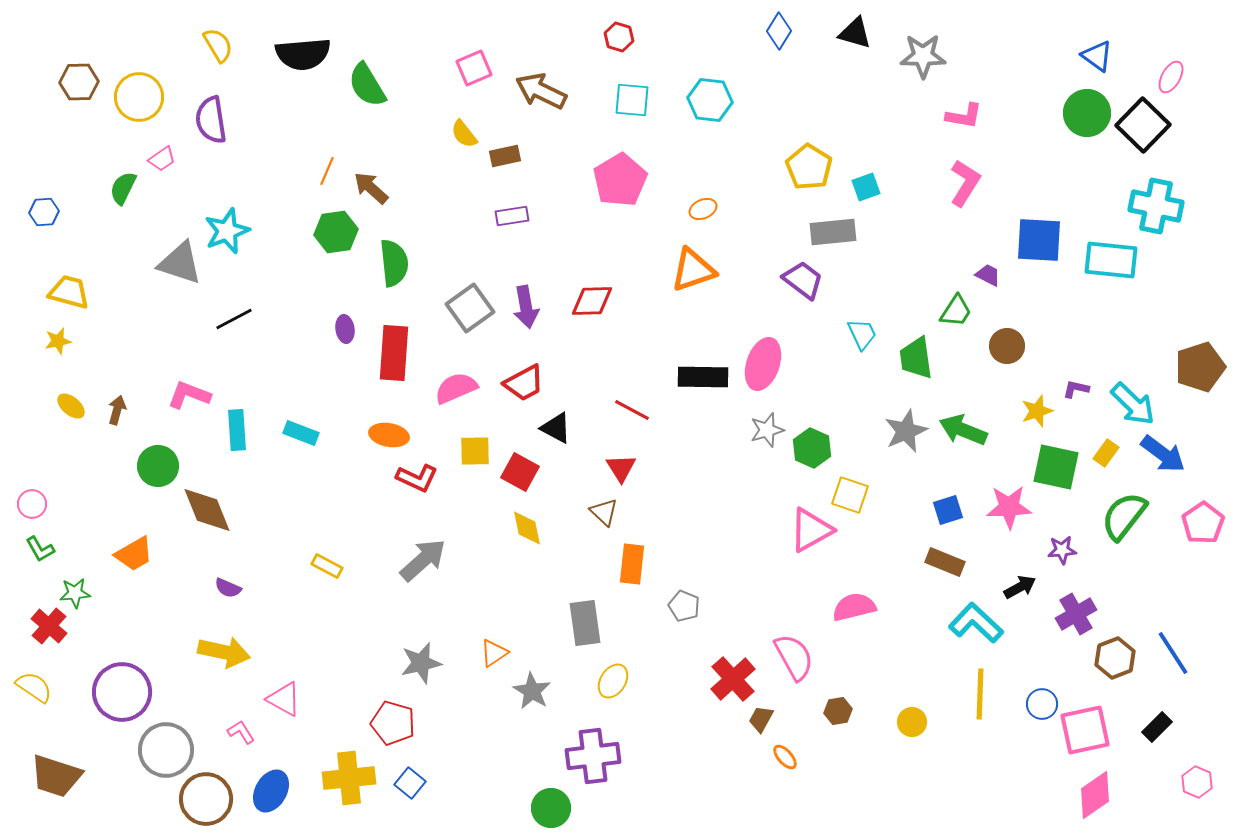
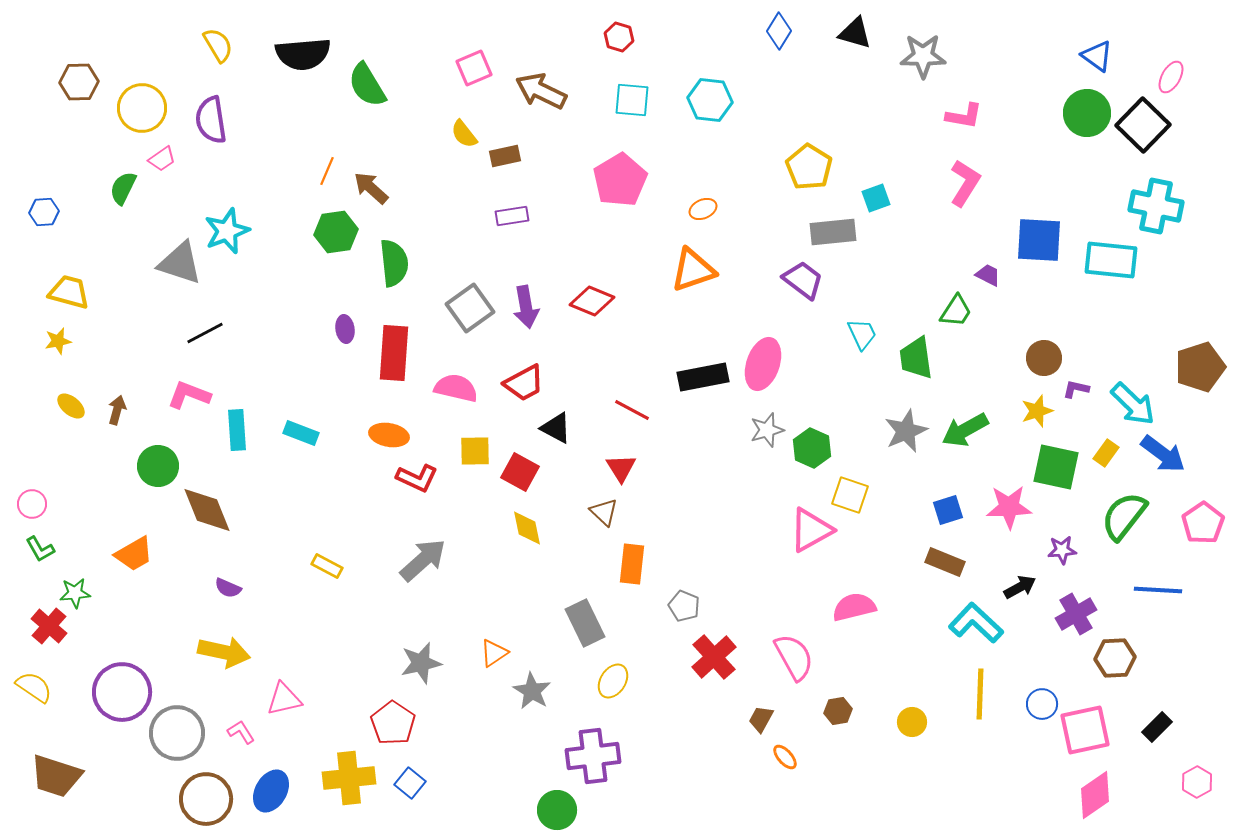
yellow circle at (139, 97): moved 3 px right, 11 px down
cyan square at (866, 187): moved 10 px right, 11 px down
red diamond at (592, 301): rotated 24 degrees clockwise
black line at (234, 319): moved 29 px left, 14 px down
brown circle at (1007, 346): moved 37 px right, 12 px down
black rectangle at (703, 377): rotated 12 degrees counterclockwise
pink semicircle at (456, 388): rotated 36 degrees clockwise
green arrow at (963, 430): moved 2 px right; rotated 51 degrees counterclockwise
gray rectangle at (585, 623): rotated 18 degrees counterclockwise
blue line at (1173, 653): moved 15 px left, 63 px up; rotated 54 degrees counterclockwise
brown hexagon at (1115, 658): rotated 18 degrees clockwise
red cross at (733, 679): moved 19 px left, 22 px up
pink triangle at (284, 699): rotated 42 degrees counterclockwise
red pentagon at (393, 723): rotated 18 degrees clockwise
gray circle at (166, 750): moved 11 px right, 17 px up
pink hexagon at (1197, 782): rotated 8 degrees clockwise
green circle at (551, 808): moved 6 px right, 2 px down
